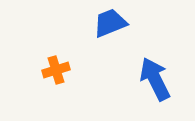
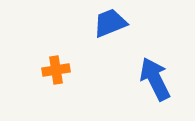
orange cross: rotated 8 degrees clockwise
